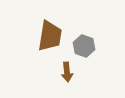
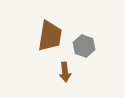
brown arrow: moved 2 px left
